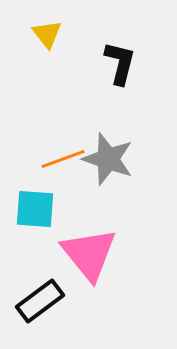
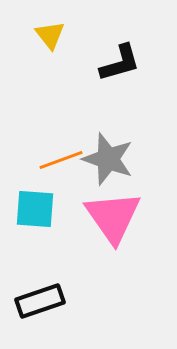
yellow triangle: moved 3 px right, 1 px down
black L-shape: rotated 60 degrees clockwise
orange line: moved 2 px left, 1 px down
pink triangle: moved 24 px right, 37 px up; rotated 4 degrees clockwise
black rectangle: rotated 18 degrees clockwise
